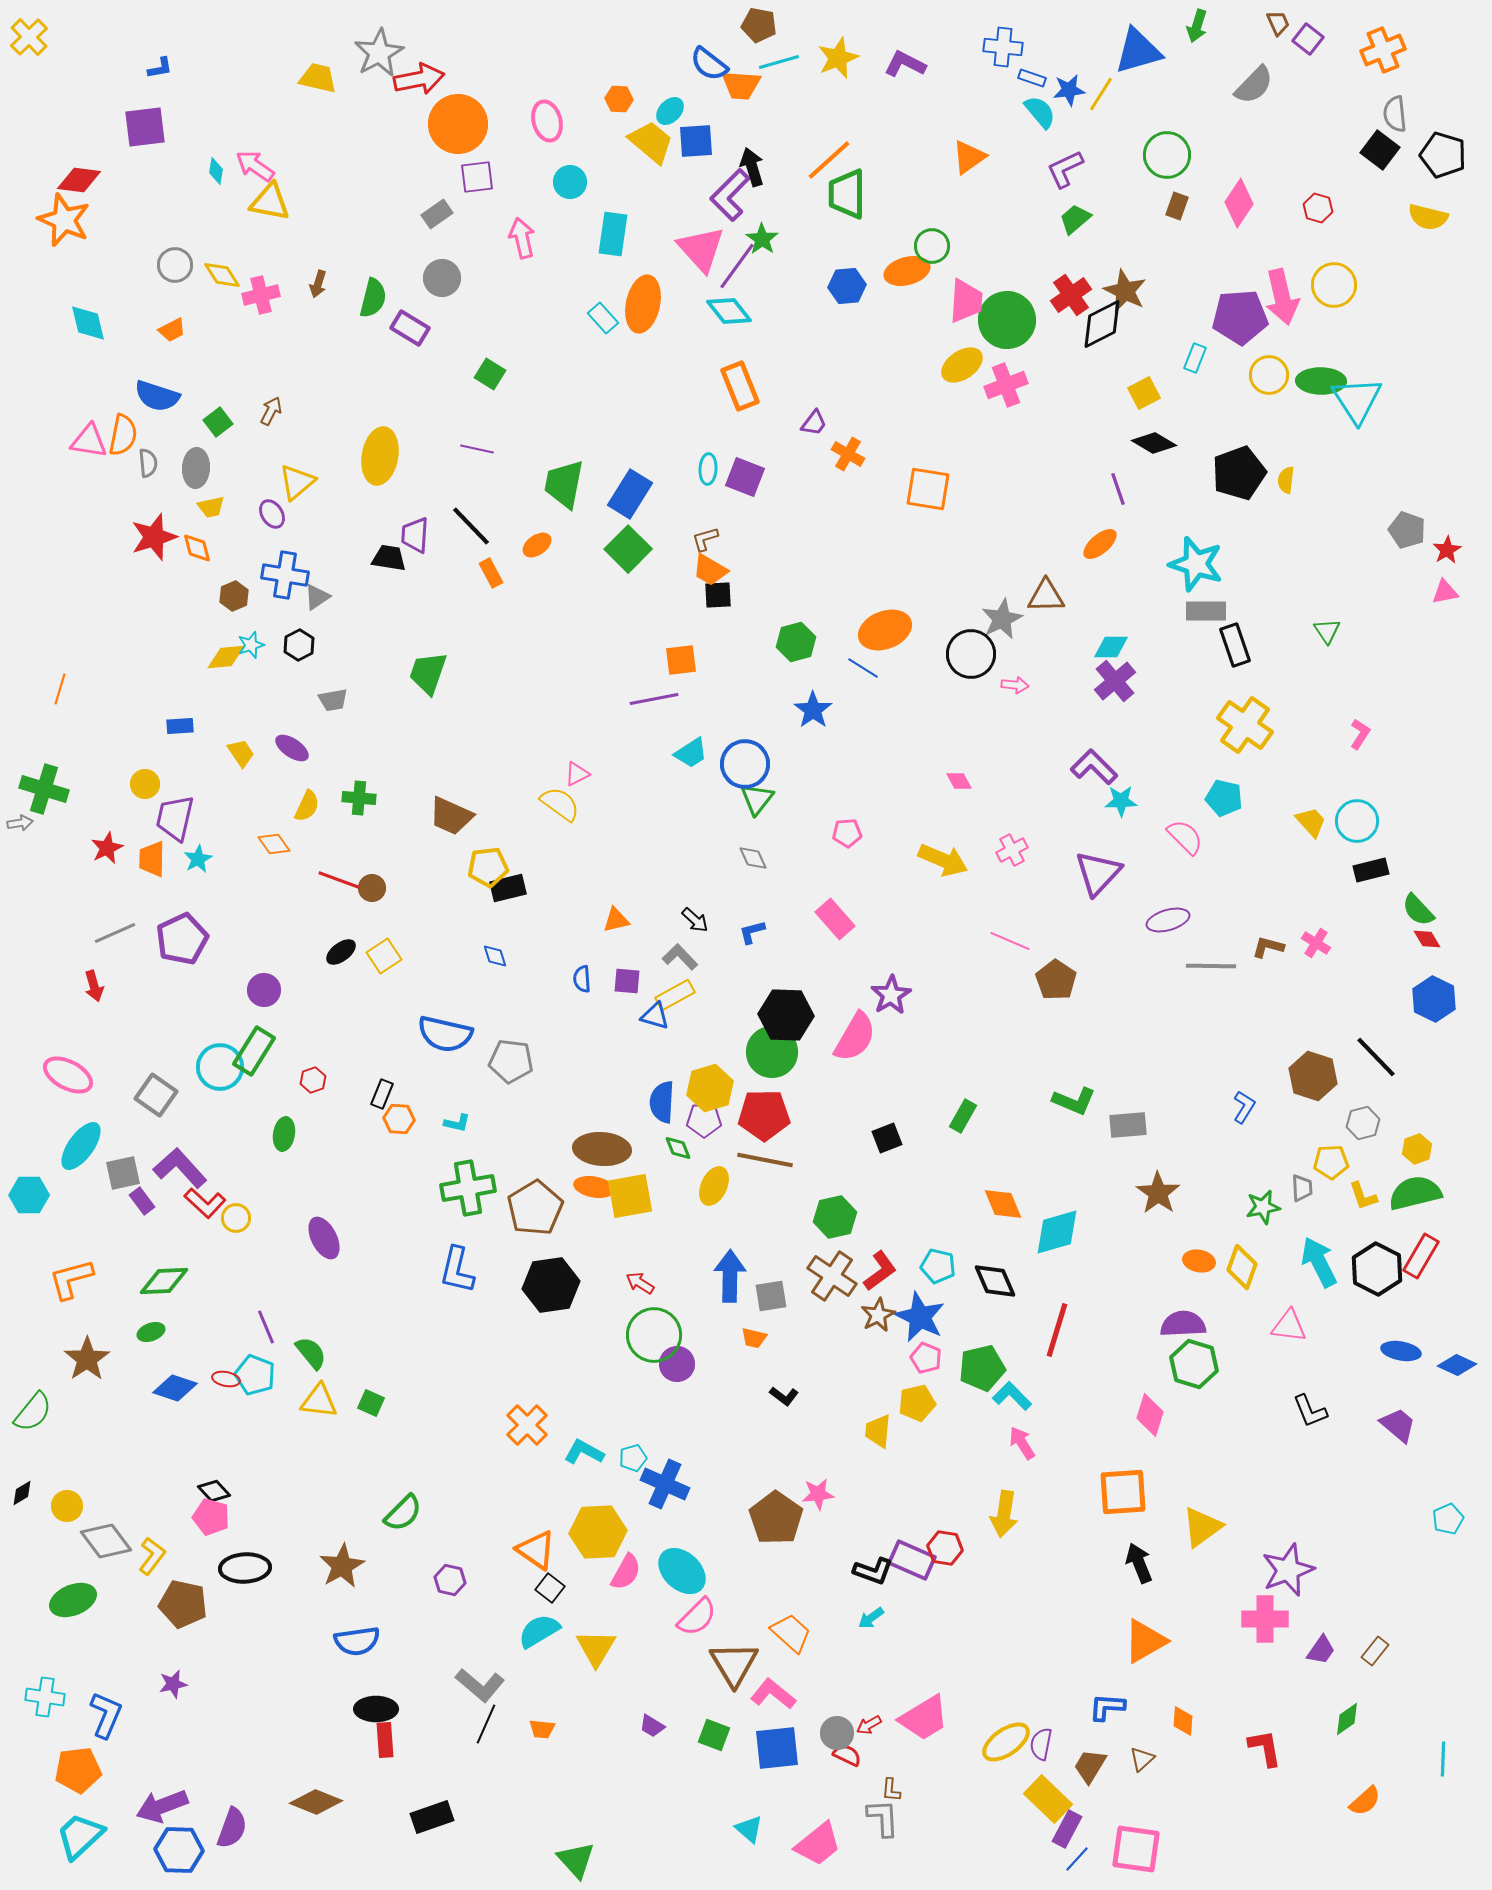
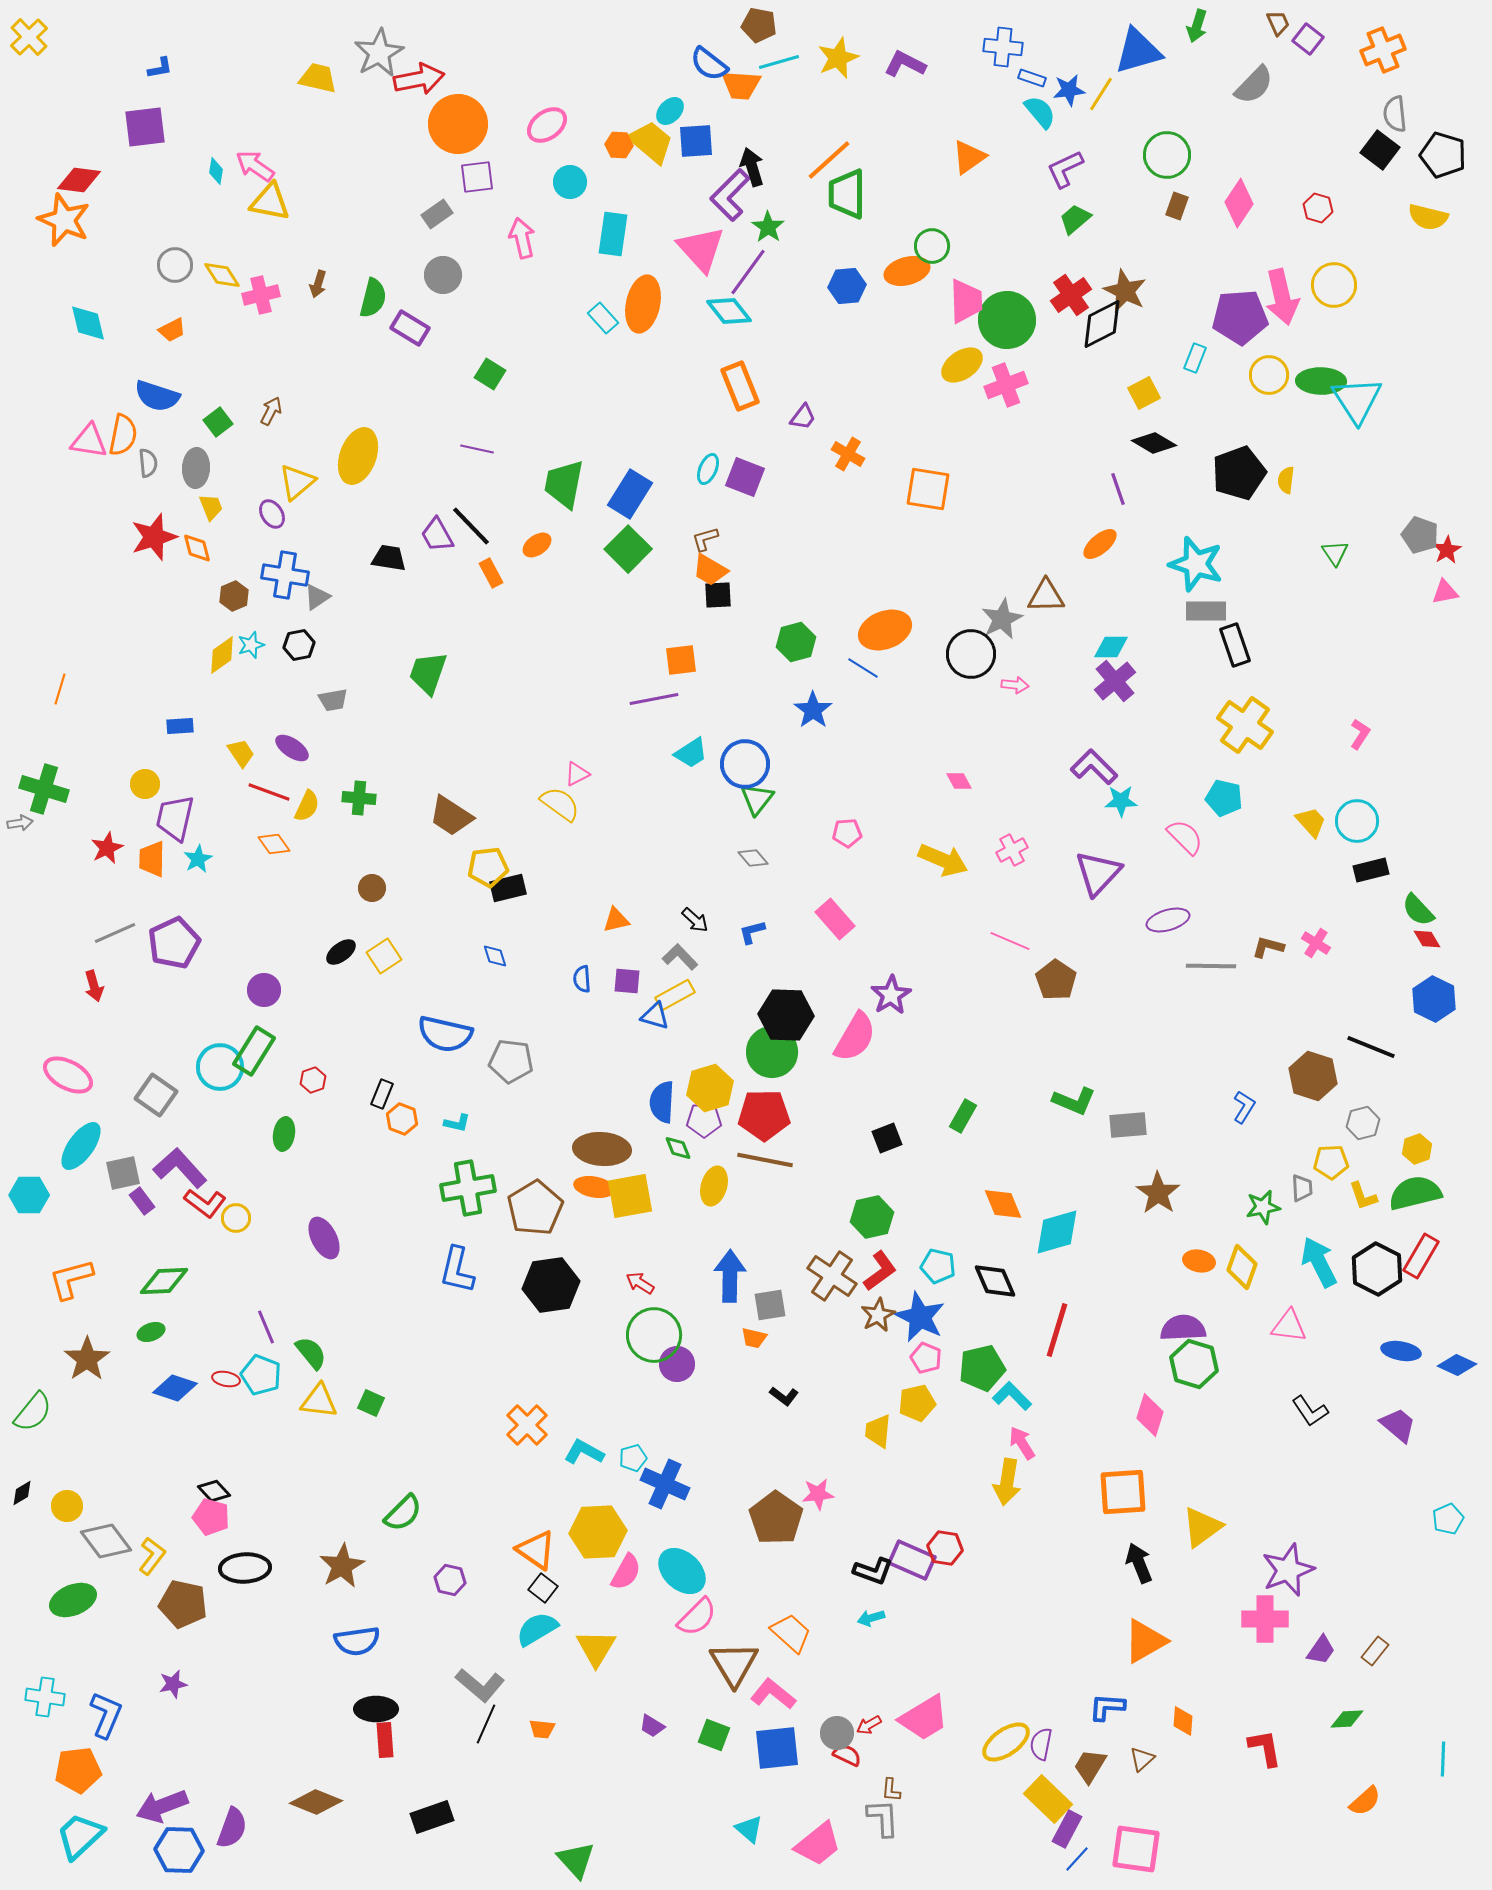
orange hexagon at (619, 99): moved 46 px down
pink ellipse at (547, 121): moved 4 px down; rotated 69 degrees clockwise
green star at (762, 239): moved 6 px right, 12 px up
purple line at (737, 266): moved 11 px right, 6 px down
gray circle at (442, 278): moved 1 px right, 3 px up
pink trapezoid at (966, 301): rotated 6 degrees counterclockwise
purple trapezoid at (814, 423): moved 11 px left, 6 px up
yellow ellipse at (380, 456): moved 22 px left; rotated 10 degrees clockwise
cyan ellipse at (708, 469): rotated 20 degrees clockwise
yellow trapezoid at (211, 507): rotated 100 degrees counterclockwise
gray pentagon at (1407, 530): moved 13 px right, 5 px down
purple trapezoid at (415, 535): moved 22 px right; rotated 33 degrees counterclockwise
green triangle at (1327, 631): moved 8 px right, 78 px up
black hexagon at (299, 645): rotated 16 degrees clockwise
yellow diamond at (226, 657): moved 4 px left, 2 px up; rotated 30 degrees counterclockwise
brown trapezoid at (451, 816): rotated 9 degrees clockwise
gray diamond at (753, 858): rotated 16 degrees counterclockwise
red line at (339, 880): moved 70 px left, 88 px up
purple pentagon at (182, 939): moved 8 px left, 4 px down
black line at (1376, 1057): moved 5 px left, 10 px up; rotated 24 degrees counterclockwise
orange hexagon at (399, 1119): moved 3 px right; rotated 16 degrees clockwise
yellow ellipse at (714, 1186): rotated 9 degrees counterclockwise
red L-shape at (205, 1203): rotated 6 degrees counterclockwise
green hexagon at (835, 1217): moved 37 px right
gray square at (771, 1296): moved 1 px left, 9 px down
purple semicircle at (1183, 1324): moved 4 px down
cyan pentagon at (255, 1375): moved 6 px right
black L-shape at (1310, 1411): rotated 12 degrees counterclockwise
yellow arrow at (1004, 1514): moved 3 px right, 32 px up
black square at (550, 1588): moved 7 px left
cyan arrow at (871, 1618): rotated 20 degrees clockwise
cyan semicircle at (539, 1631): moved 2 px left, 2 px up
green diamond at (1347, 1719): rotated 32 degrees clockwise
